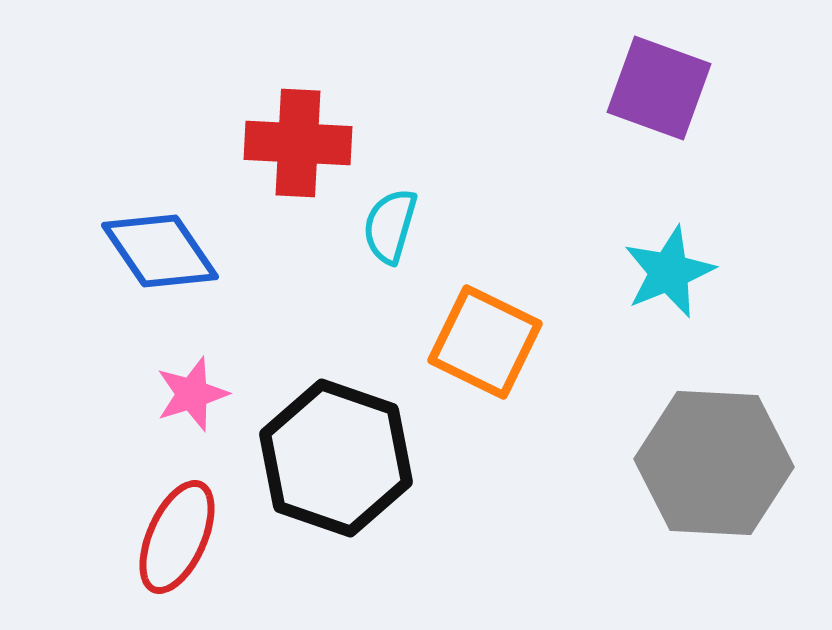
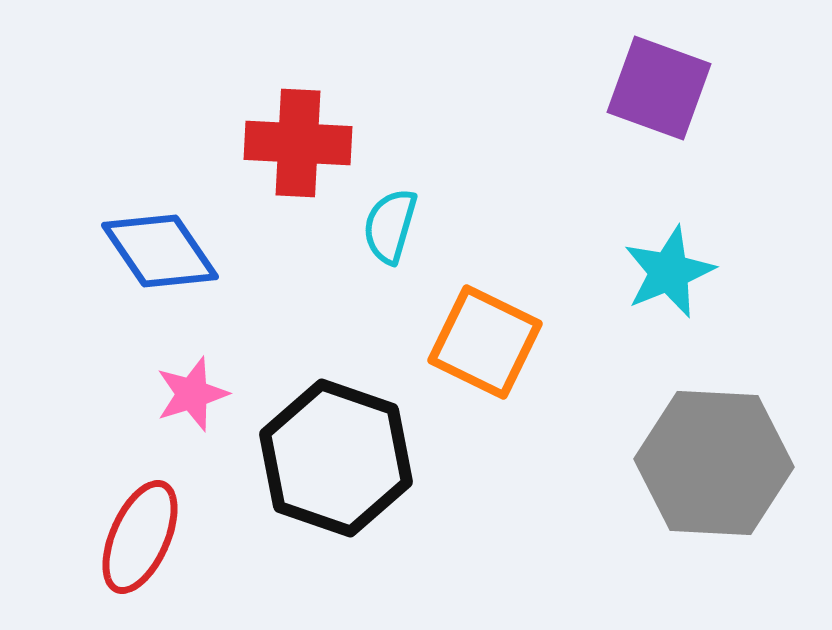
red ellipse: moved 37 px left
